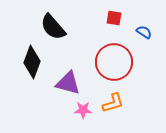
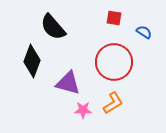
black diamond: moved 1 px up
orange L-shape: rotated 15 degrees counterclockwise
